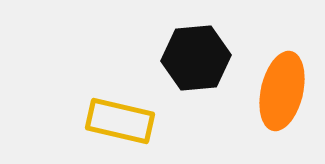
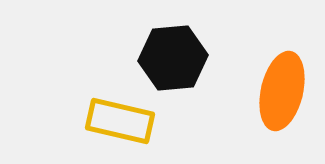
black hexagon: moved 23 px left
